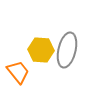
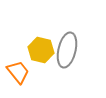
yellow hexagon: rotated 10 degrees clockwise
